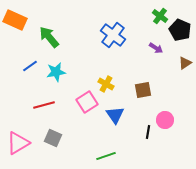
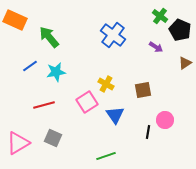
purple arrow: moved 1 px up
